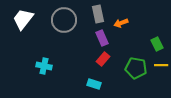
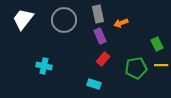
purple rectangle: moved 2 px left, 2 px up
green pentagon: rotated 20 degrees counterclockwise
